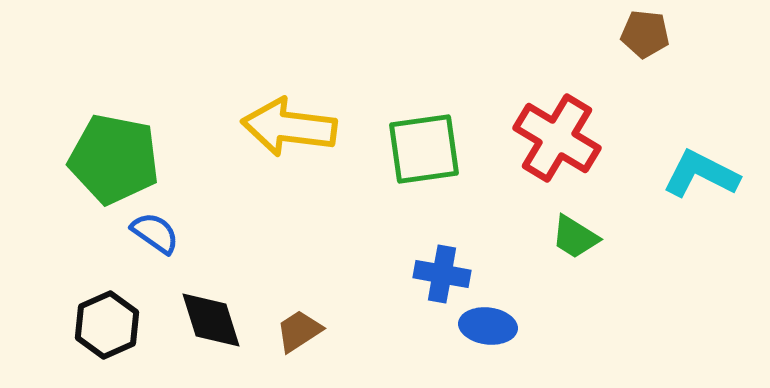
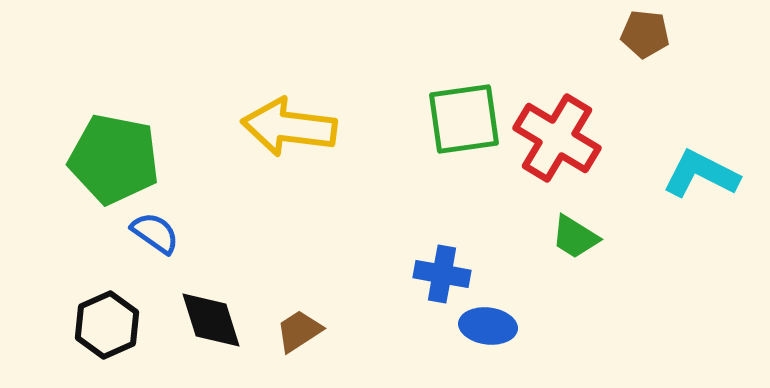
green square: moved 40 px right, 30 px up
